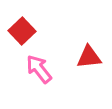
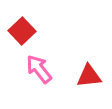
red triangle: moved 19 px down
